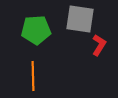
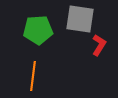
green pentagon: moved 2 px right
orange line: rotated 8 degrees clockwise
